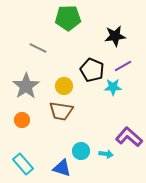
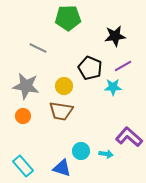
black pentagon: moved 2 px left, 2 px up
gray star: rotated 28 degrees counterclockwise
orange circle: moved 1 px right, 4 px up
cyan rectangle: moved 2 px down
